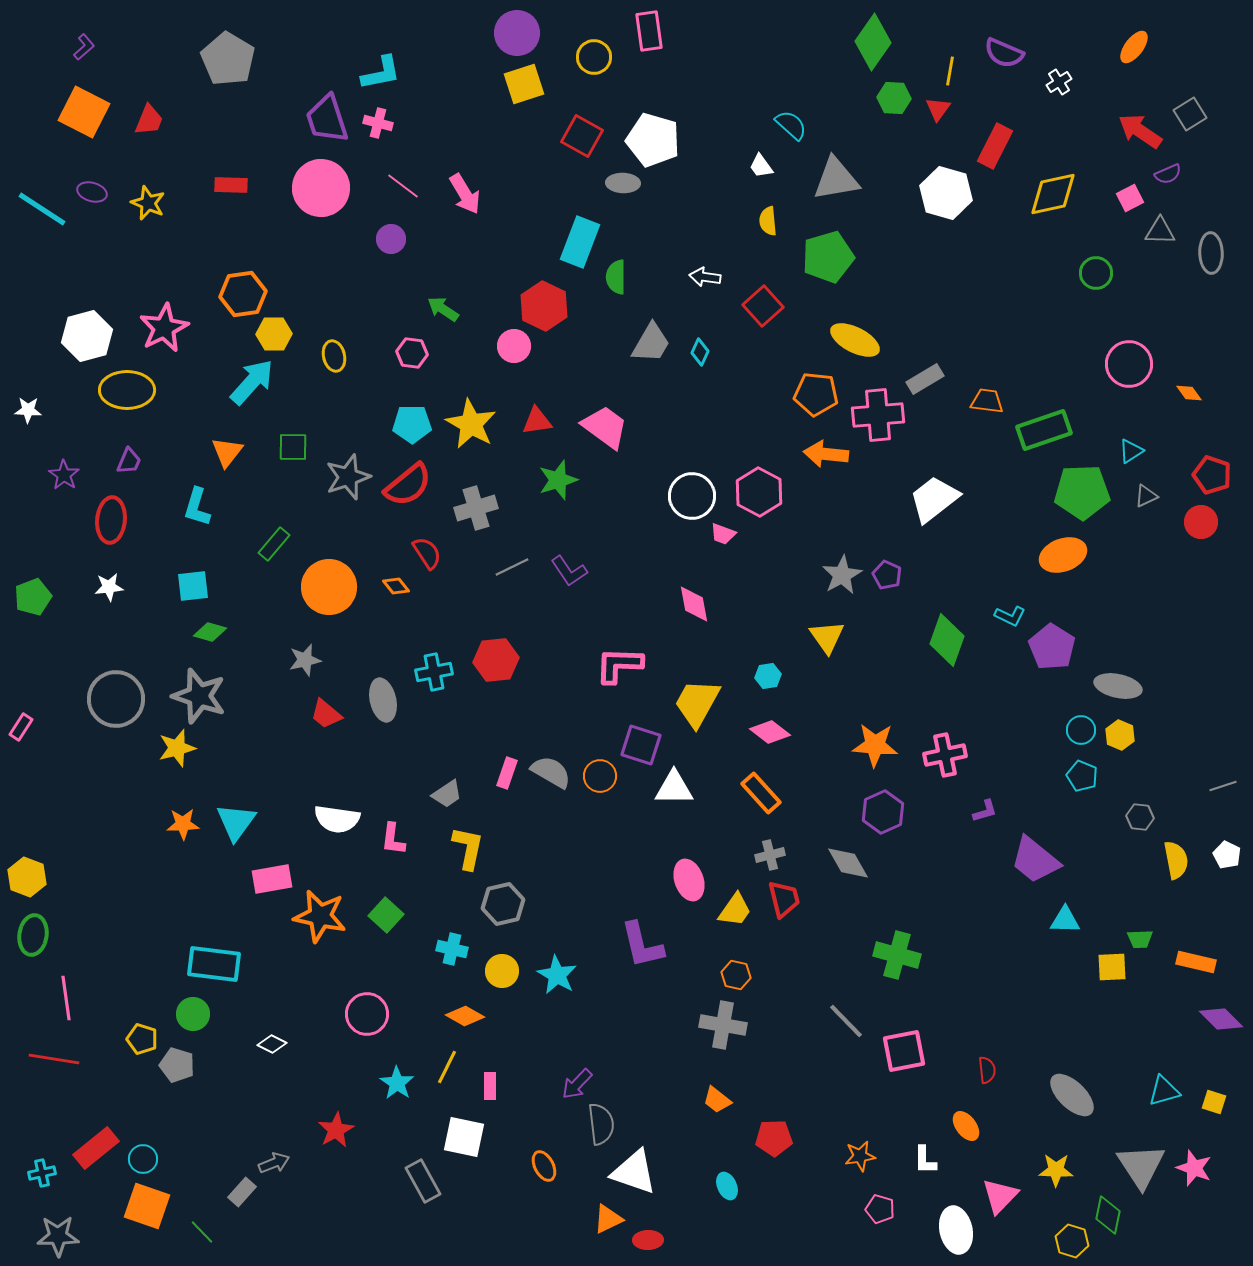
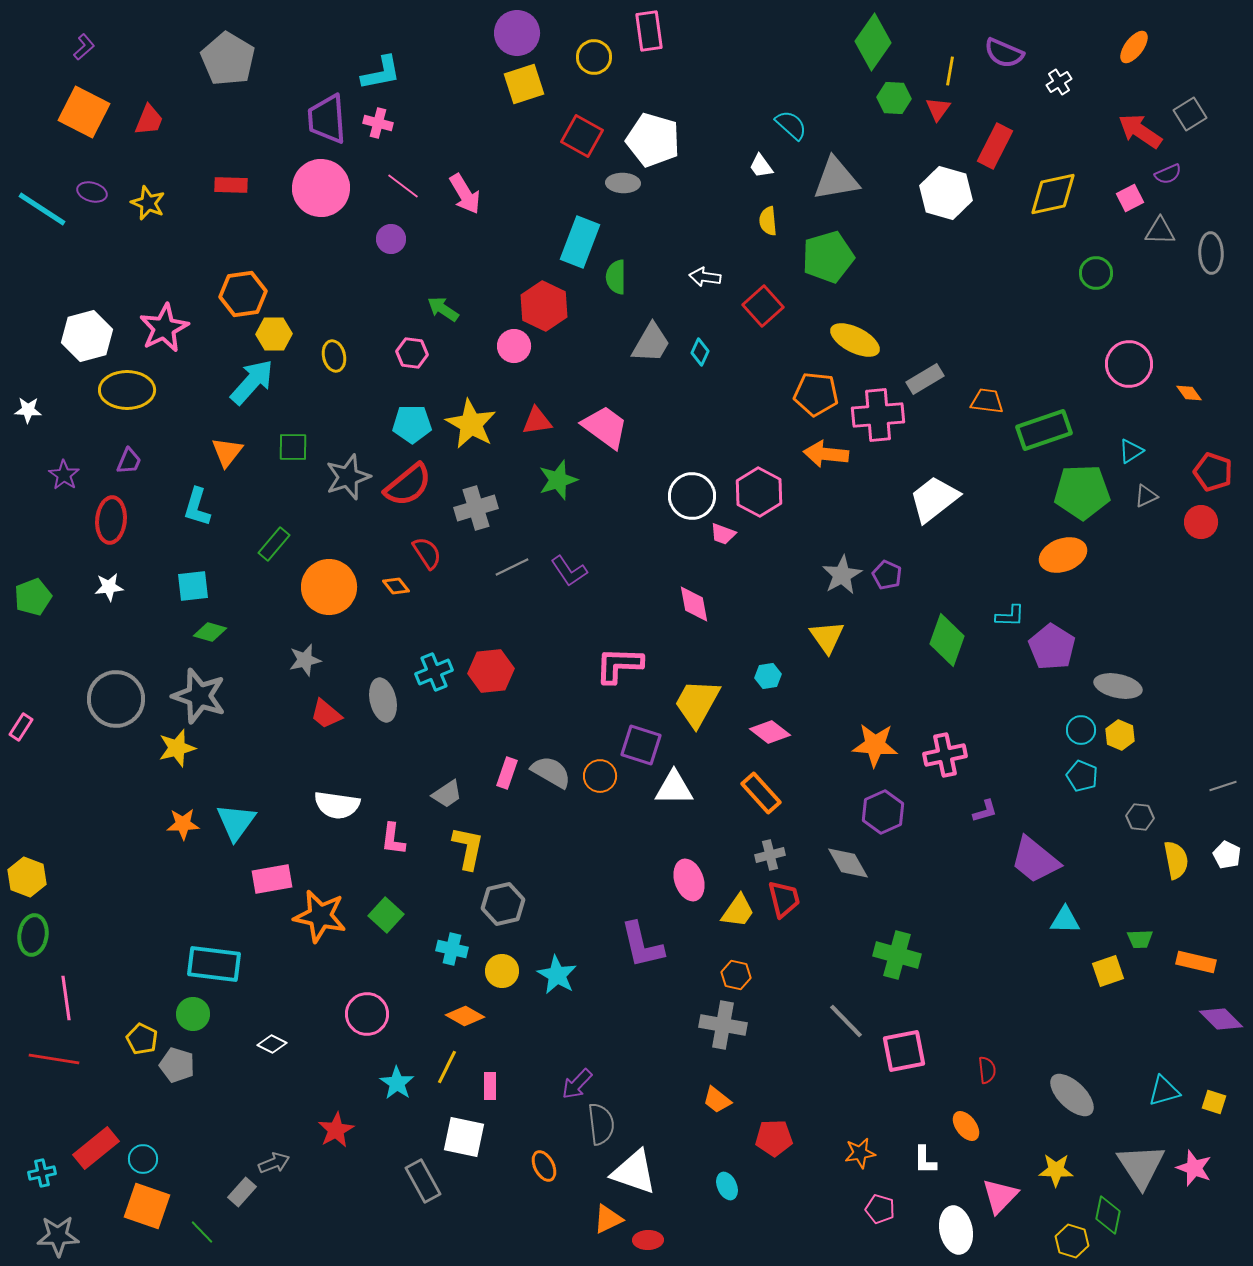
purple trapezoid at (327, 119): rotated 14 degrees clockwise
red pentagon at (1212, 475): moved 1 px right, 3 px up
cyan L-shape at (1010, 616): rotated 24 degrees counterclockwise
red hexagon at (496, 660): moved 5 px left, 11 px down
cyan cross at (434, 672): rotated 12 degrees counterclockwise
white semicircle at (337, 819): moved 14 px up
yellow trapezoid at (735, 910): moved 3 px right, 1 px down
yellow square at (1112, 967): moved 4 px left, 4 px down; rotated 16 degrees counterclockwise
yellow pentagon at (142, 1039): rotated 8 degrees clockwise
orange star at (860, 1156): moved 3 px up
